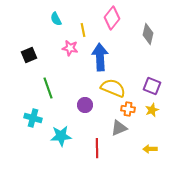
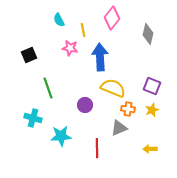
cyan semicircle: moved 3 px right, 1 px down
